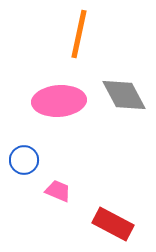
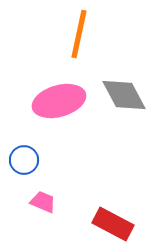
pink ellipse: rotated 12 degrees counterclockwise
pink trapezoid: moved 15 px left, 11 px down
